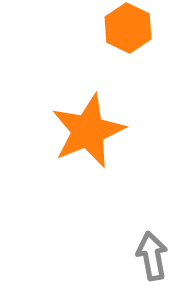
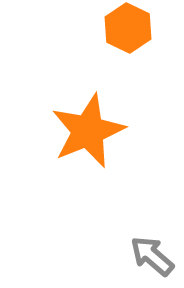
gray arrow: rotated 39 degrees counterclockwise
